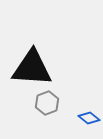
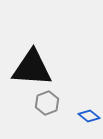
blue diamond: moved 2 px up
